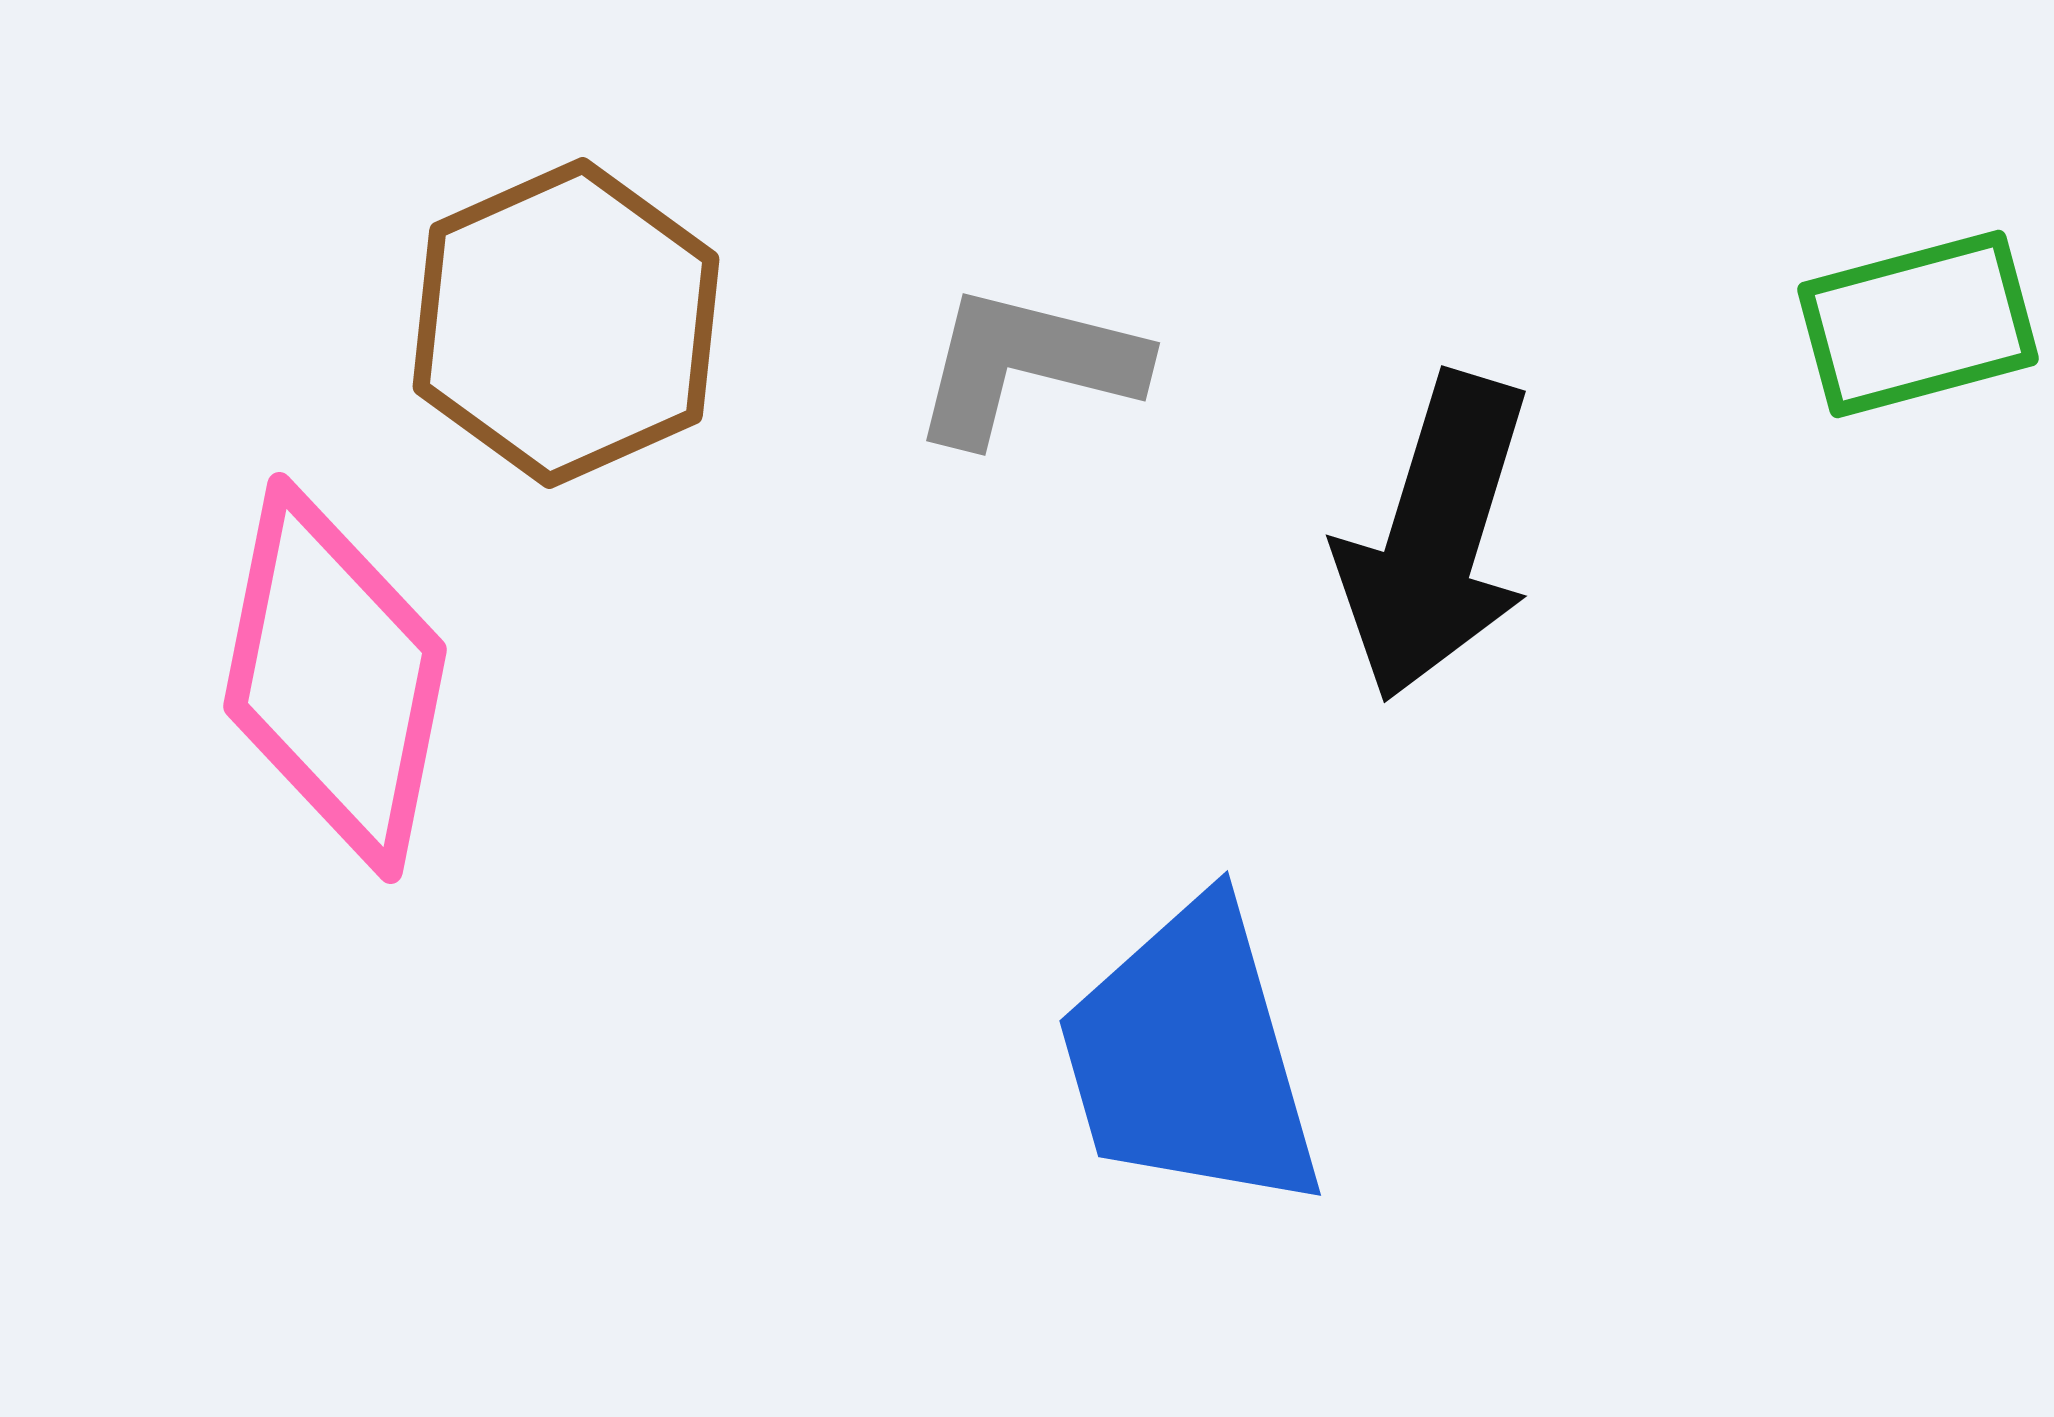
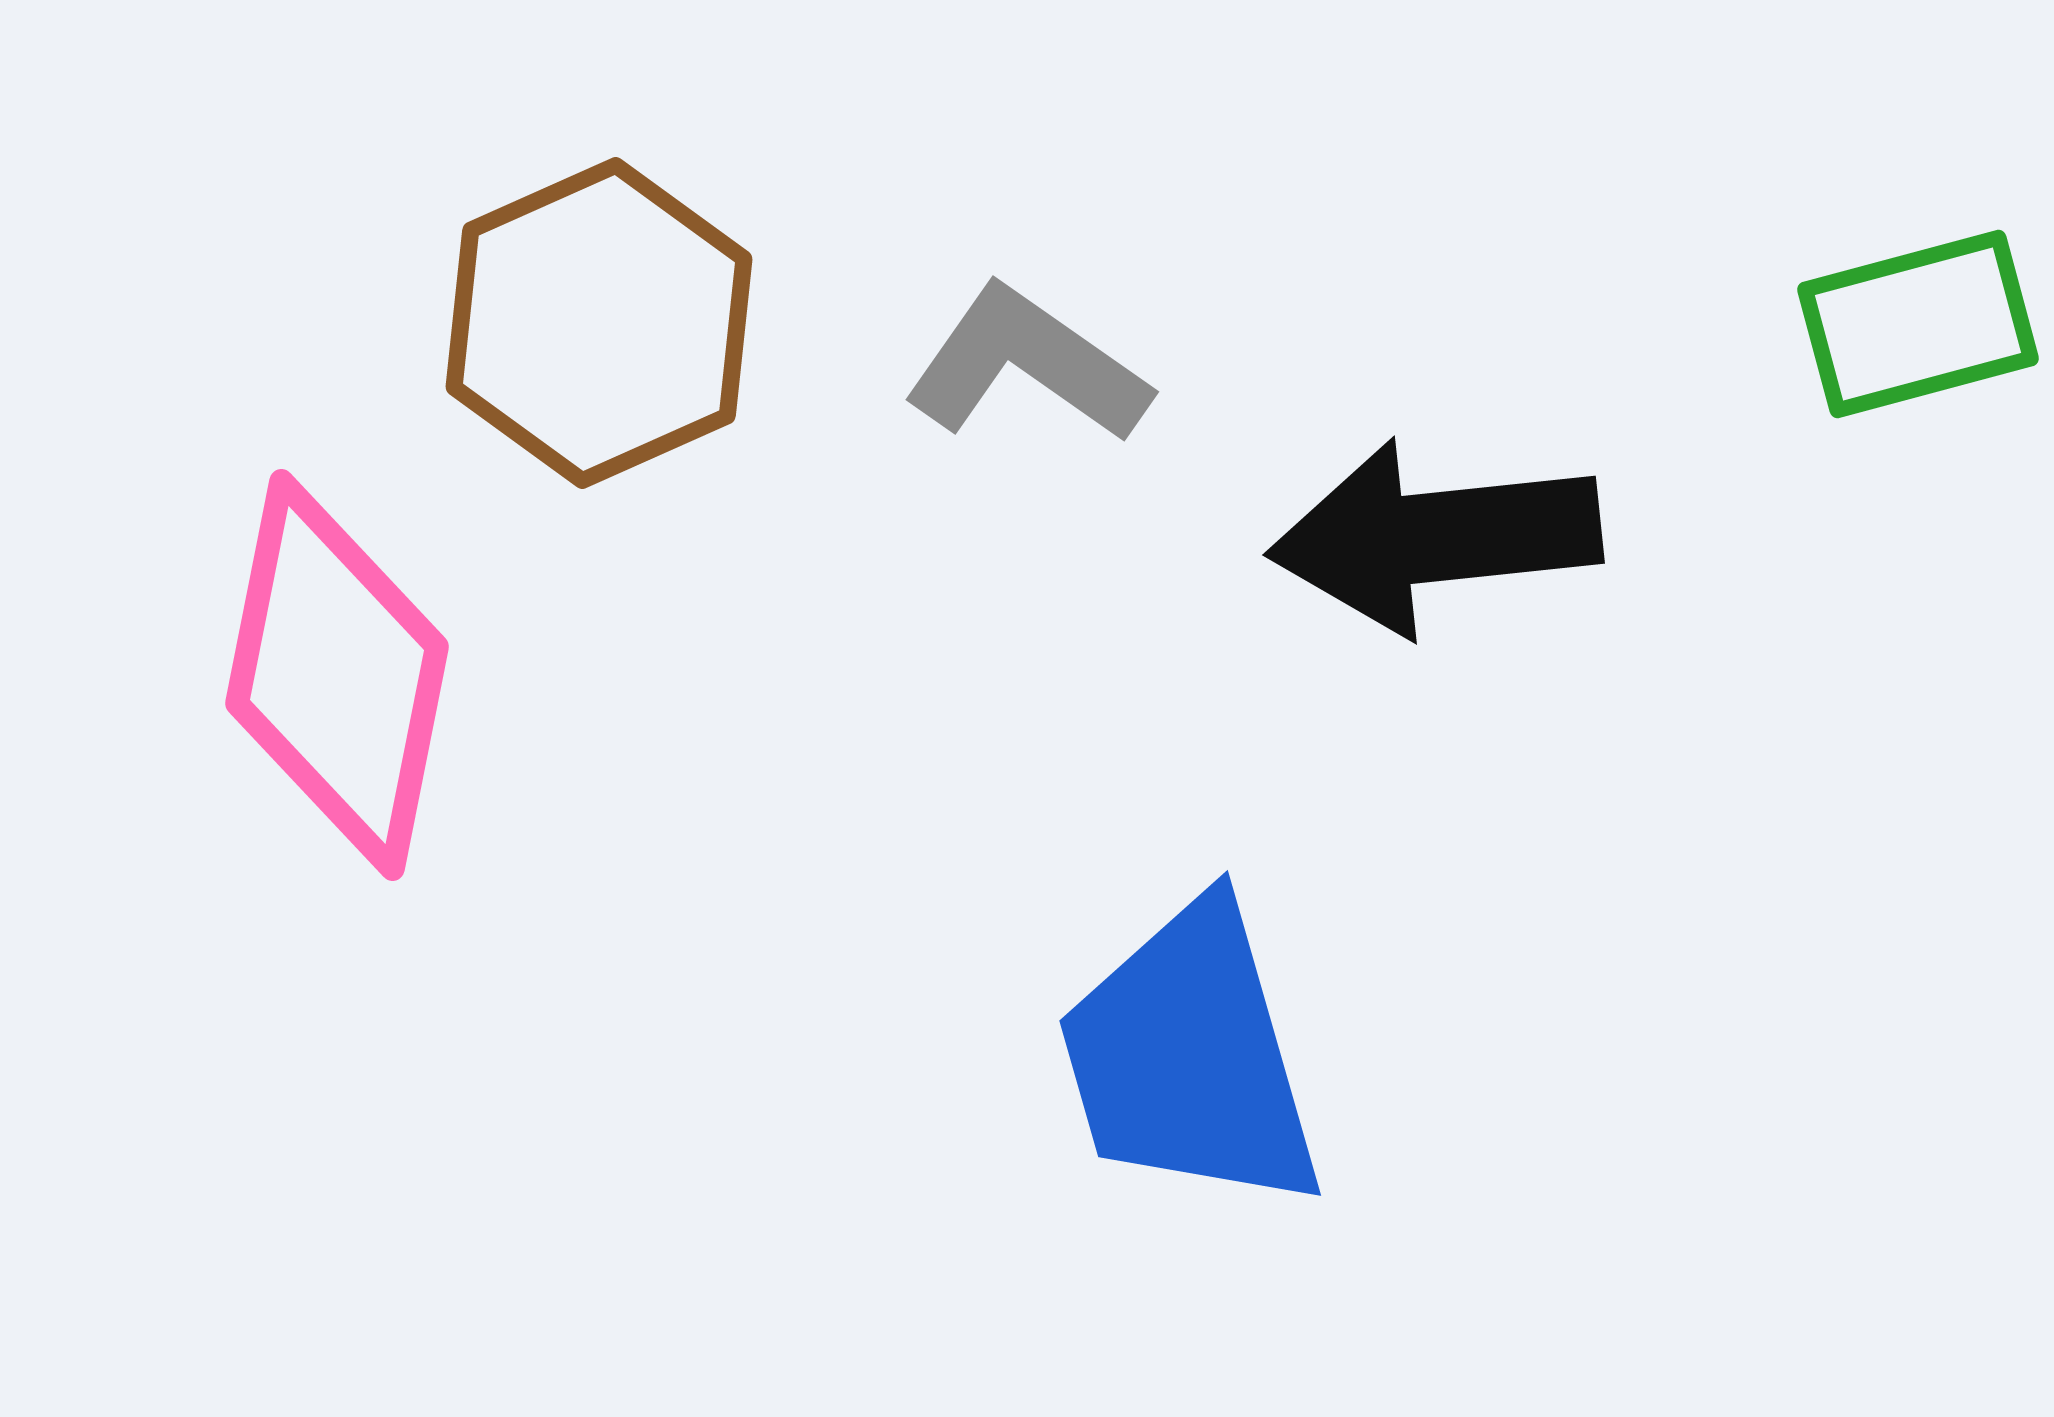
brown hexagon: moved 33 px right
gray L-shape: rotated 21 degrees clockwise
black arrow: rotated 67 degrees clockwise
pink diamond: moved 2 px right, 3 px up
